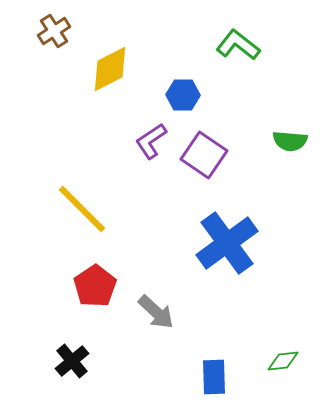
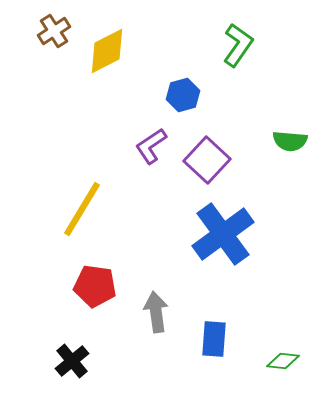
green L-shape: rotated 87 degrees clockwise
yellow diamond: moved 3 px left, 18 px up
blue hexagon: rotated 16 degrees counterclockwise
purple L-shape: moved 5 px down
purple square: moved 3 px right, 5 px down; rotated 9 degrees clockwise
yellow line: rotated 76 degrees clockwise
blue cross: moved 4 px left, 9 px up
red pentagon: rotated 30 degrees counterclockwise
gray arrow: rotated 141 degrees counterclockwise
green diamond: rotated 12 degrees clockwise
blue rectangle: moved 38 px up; rotated 6 degrees clockwise
